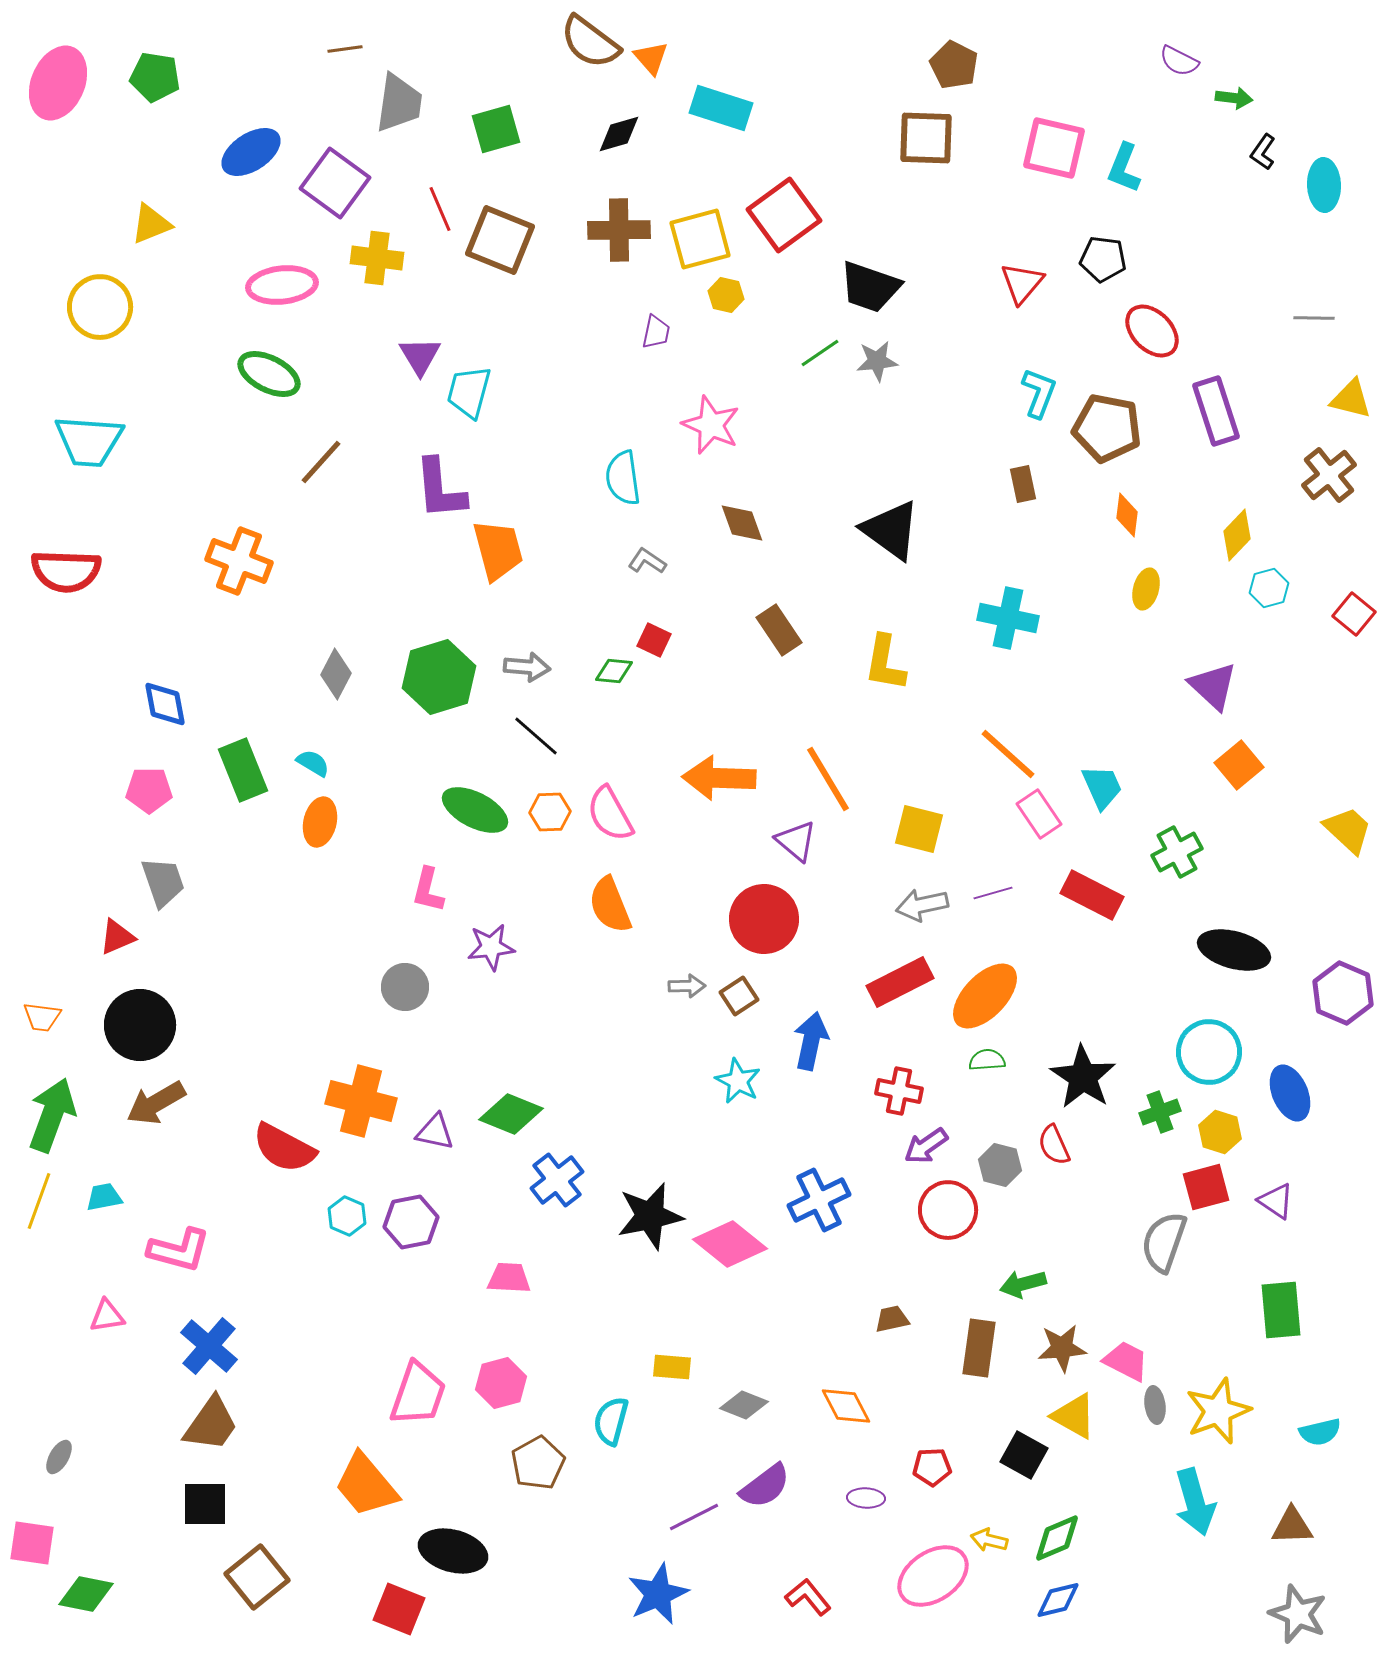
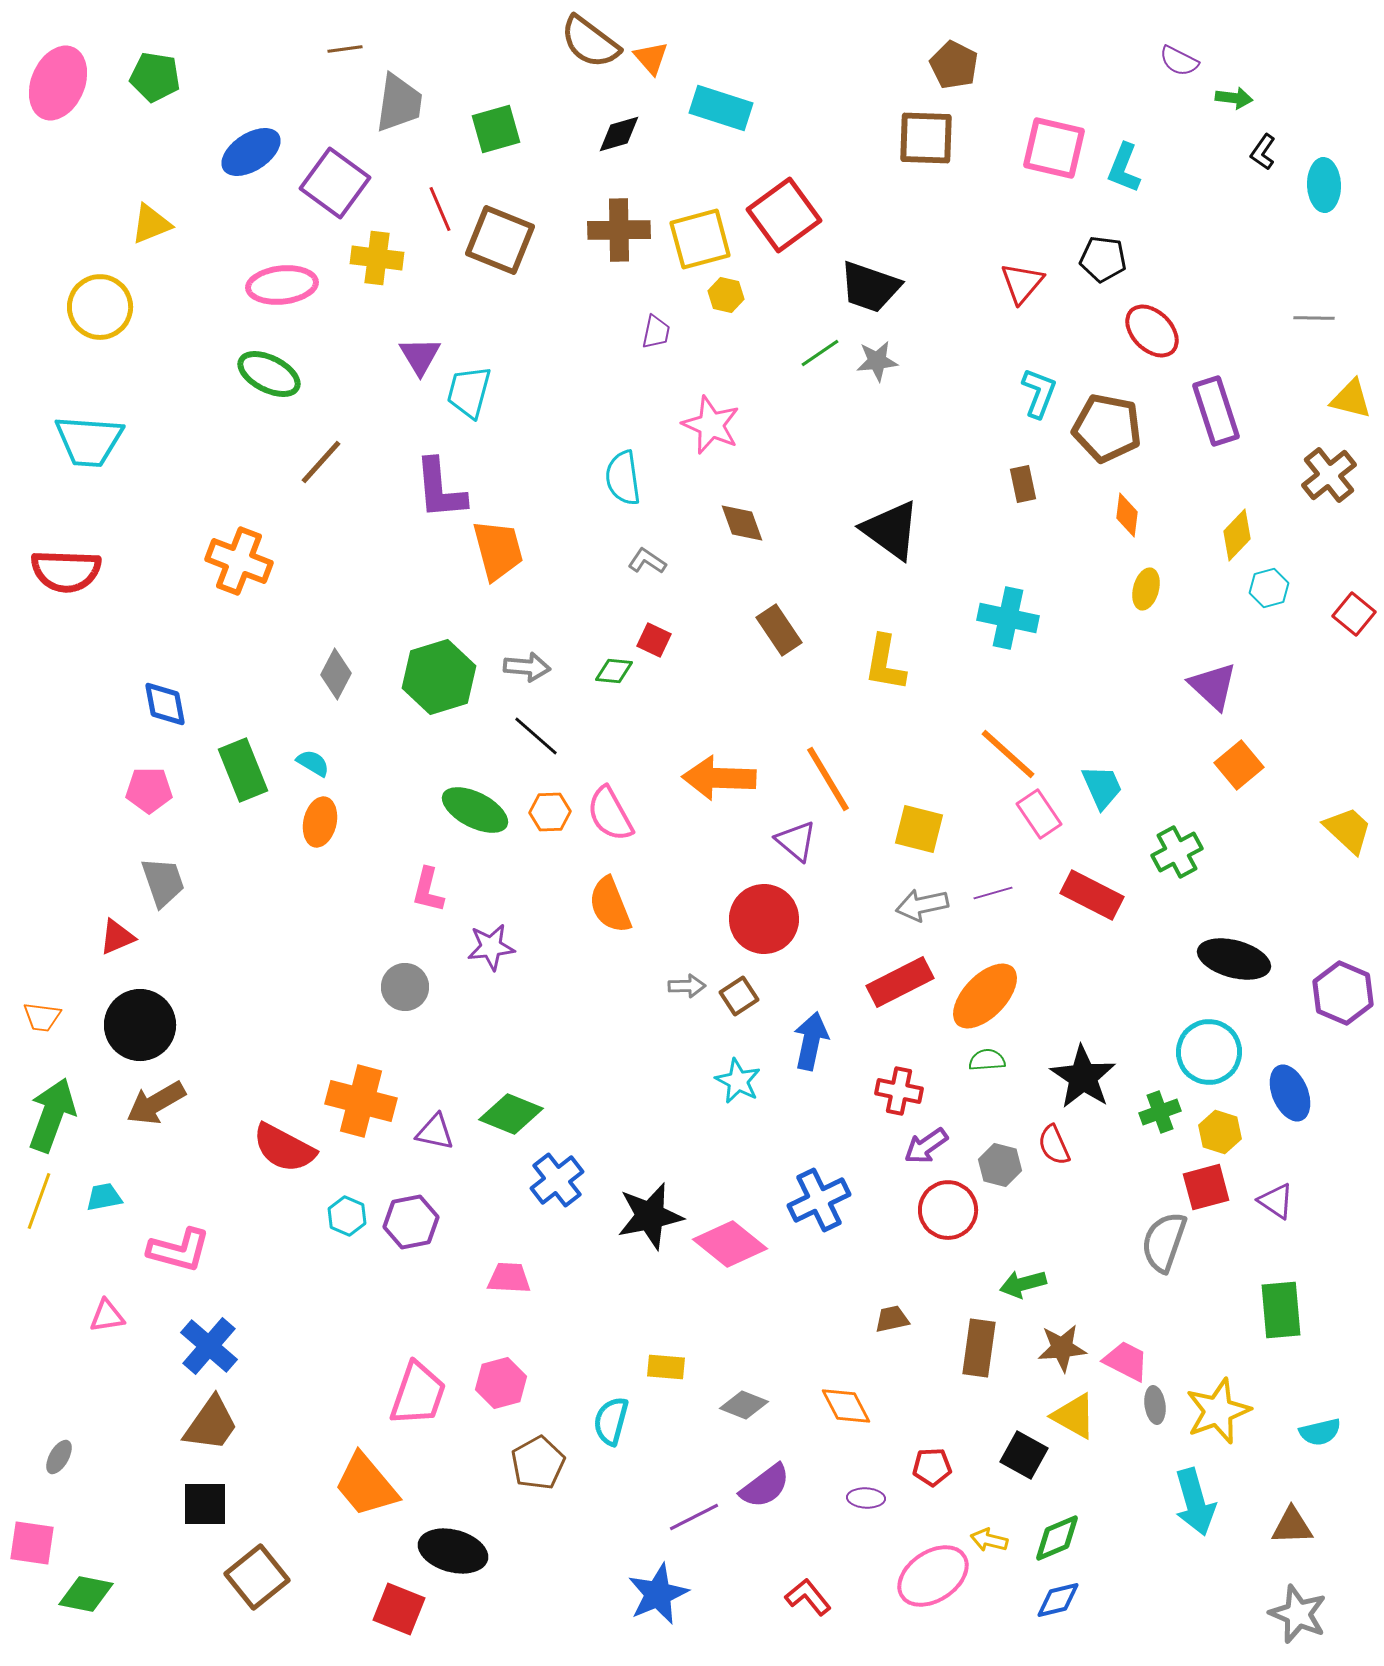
black ellipse at (1234, 950): moved 9 px down
yellow rectangle at (672, 1367): moved 6 px left
